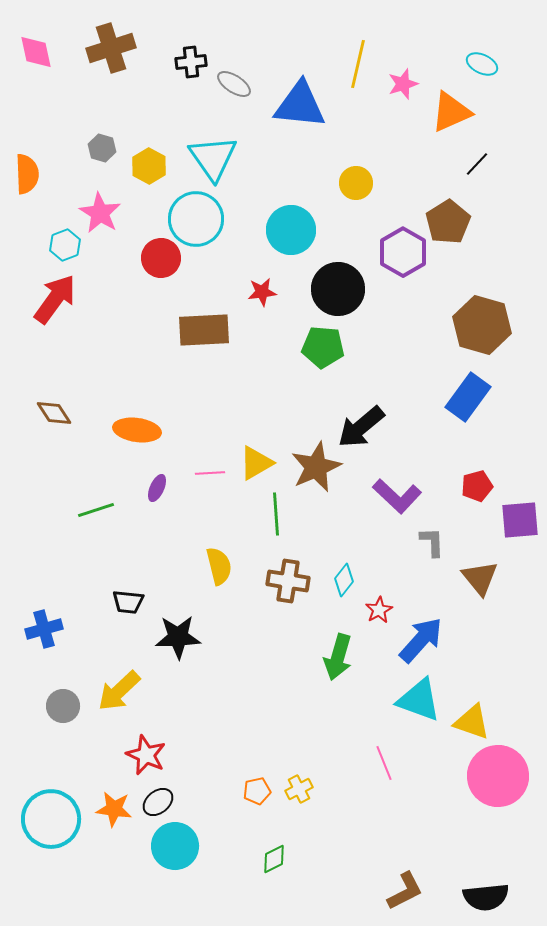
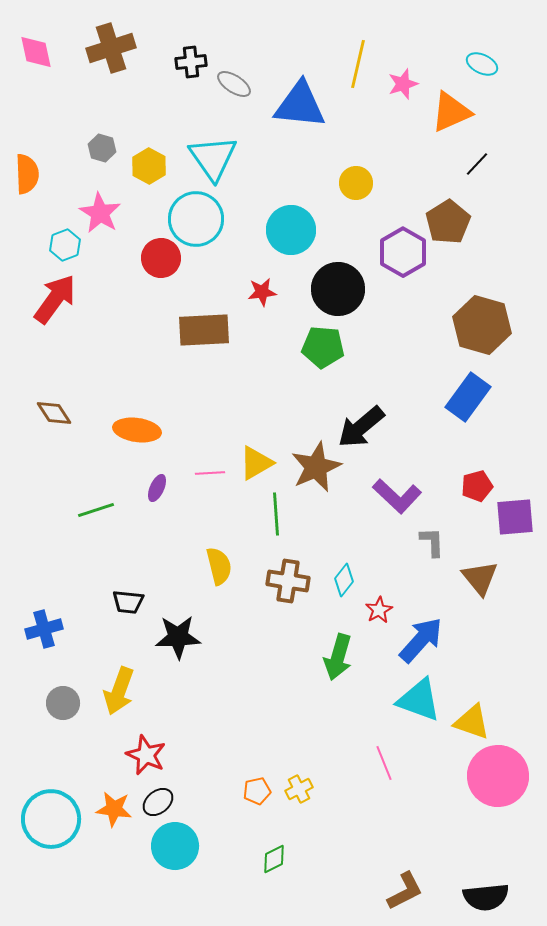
purple square at (520, 520): moved 5 px left, 3 px up
yellow arrow at (119, 691): rotated 27 degrees counterclockwise
gray circle at (63, 706): moved 3 px up
